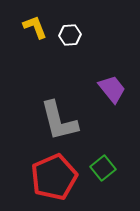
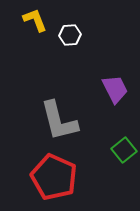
yellow L-shape: moved 7 px up
purple trapezoid: moved 3 px right; rotated 12 degrees clockwise
green square: moved 21 px right, 18 px up
red pentagon: rotated 24 degrees counterclockwise
